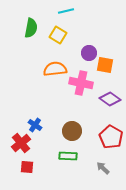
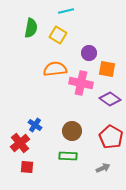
orange square: moved 2 px right, 4 px down
red cross: moved 1 px left
gray arrow: rotated 112 degrees clockwise
